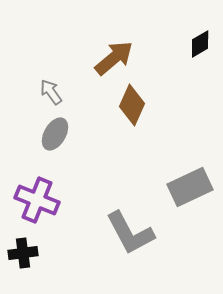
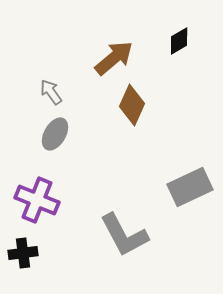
black diamond: moved 21 px left, 3 px up
gray L-shape: moved 6 px left, 2 px down
